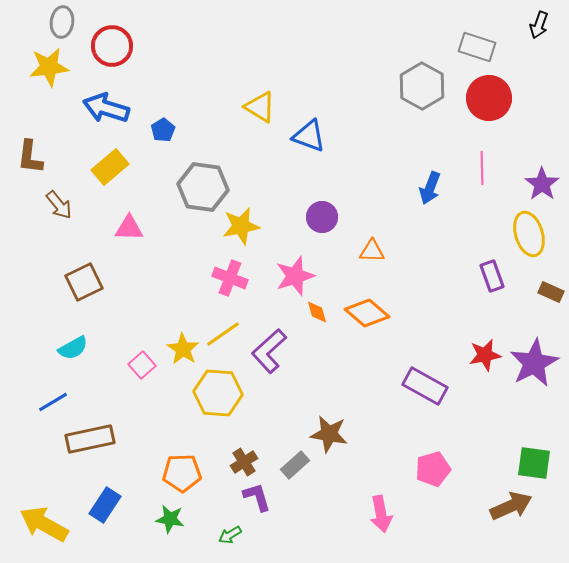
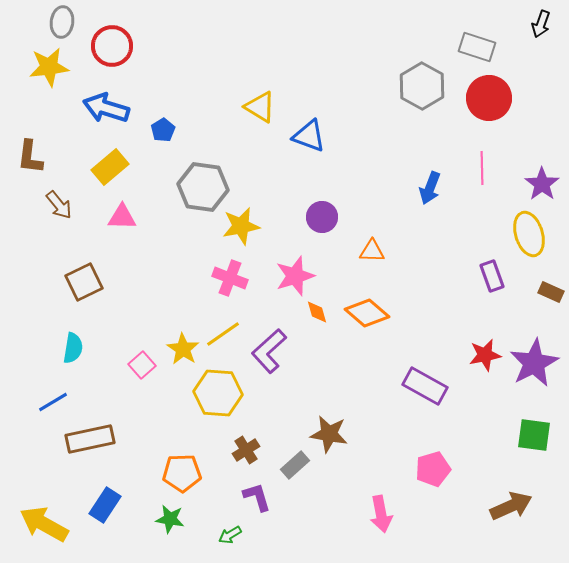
black arrow at (539, 25): moved 2 px right, 1 px up
pink triangle at (129, 228): moved 7 px left, 11 px up
cyan semicircle at (73, 348): rotated 52 degrees counterclockwise
brown cross at (244, 462): moved 2 px right, 12 px up
green square at (534, 463): moved 28 px up
